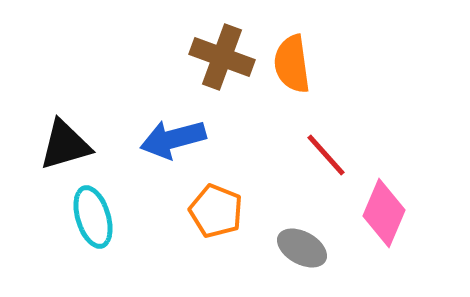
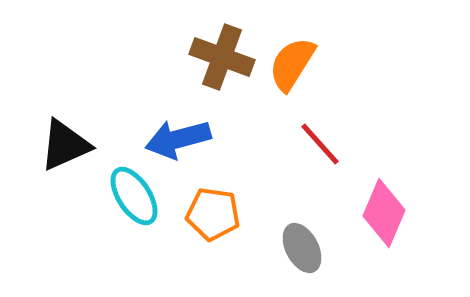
orange semicircle: rotated 40 degrees clockwise
blue arrow: moved 5 px right
black triangle: rotated 8 degrees counterclockwise
red line: moved 6 px left, 11 px up
orange pentagon: moved 3 px left, 3 px down; rotated 14 degrees counterclockwise
cyan ellipse: moved 41 px right, 21 px up; rotated 16 degrees counterclockwise
gray ellipse: rotated 33 degrees clockwise
